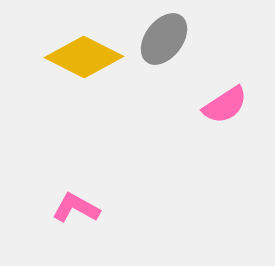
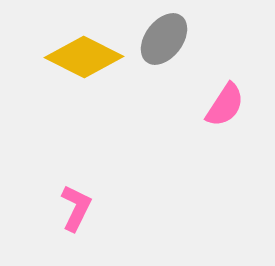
pink semicircle: rotated 24 degrees counterclockwise
pink L-shape: rotated 87 degrees clockwise
